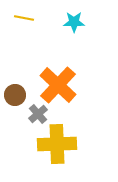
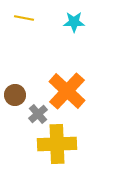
orange cross: moved 9 px right, 6 px down
